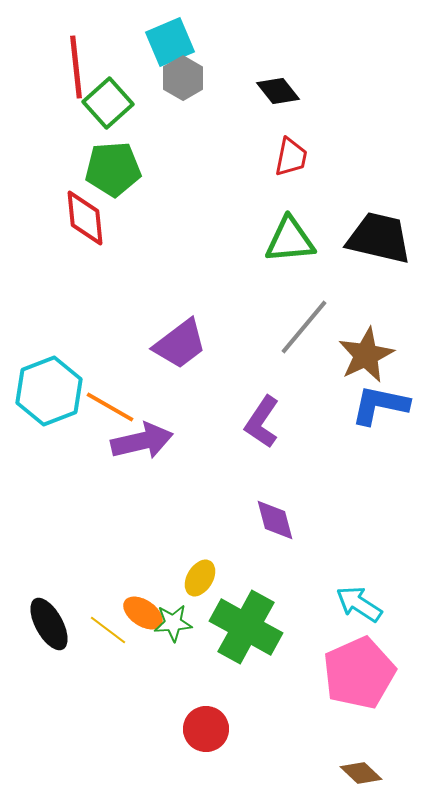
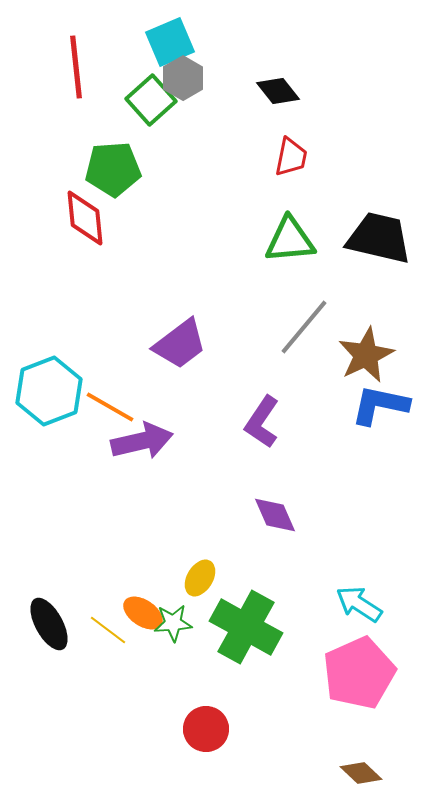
green square: moved 43 px right, 3 px up
purple diamond: moved 5 px up; rotated 9 degrees counterclockwise
